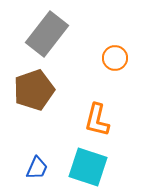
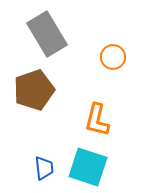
gray rectangle: rotated 69 degrees counterclockwise
orange circle: moved 2 px left, 1 px up
blue trapezoid: moved 7 px right; rotated 30 degrees counterclockwise
